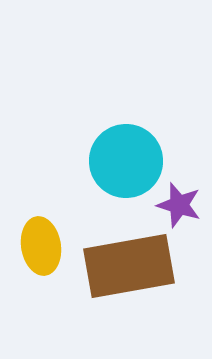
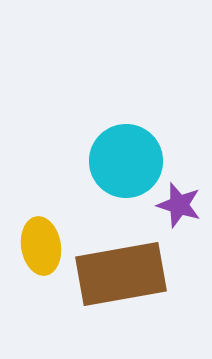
brown rectangle: moved 8 px left, 8 px down
